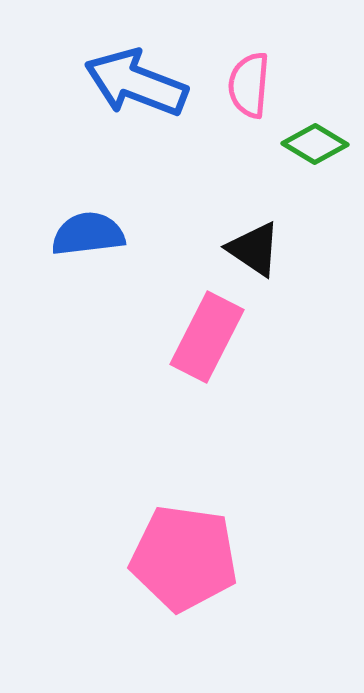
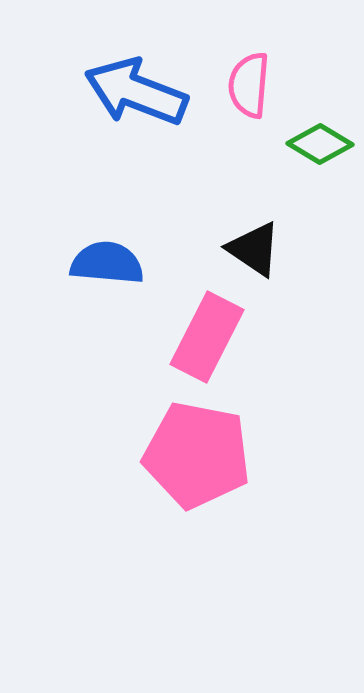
blue arrow: moved 9 px down
green diamond: moved 5 px right
blue semicircle: moved 19 px right, 29 px down; rotated 12 degrees clockwise
pink pentagon: moved 13 px right, 103 px up; rotated 3 degrees clockwise
